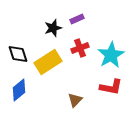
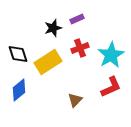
red L-shape: rotated 35 degrees counterclockwise
